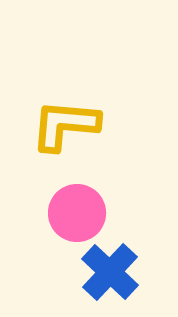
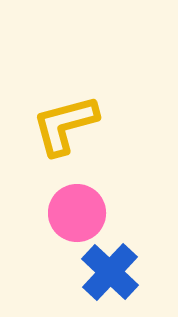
yellow L-shape: rotated 20 degrees counterclockwise
